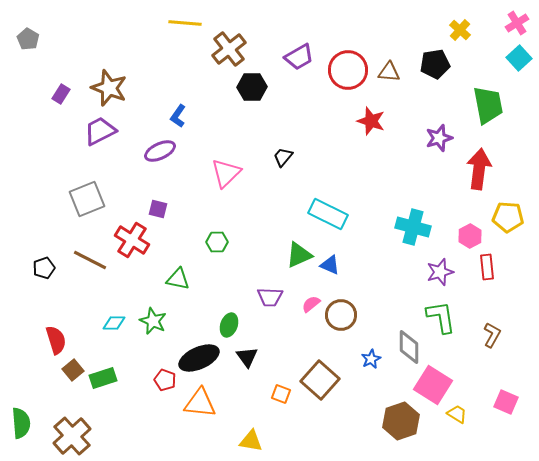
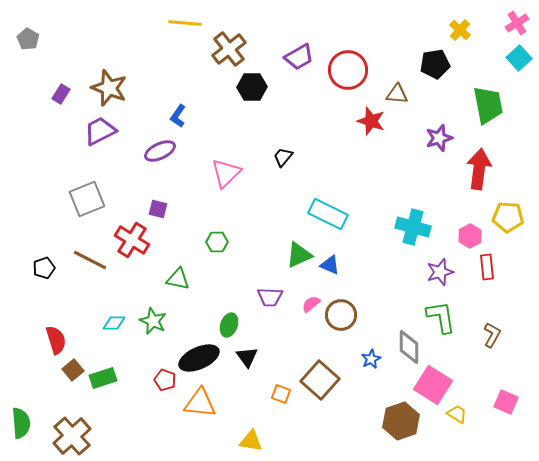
brown triangle at (389, 72): moved 8 px right, 22 px down
